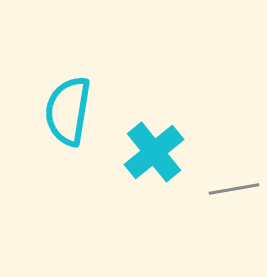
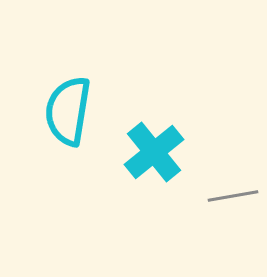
gray line: moved 1 px left, 7 px down
